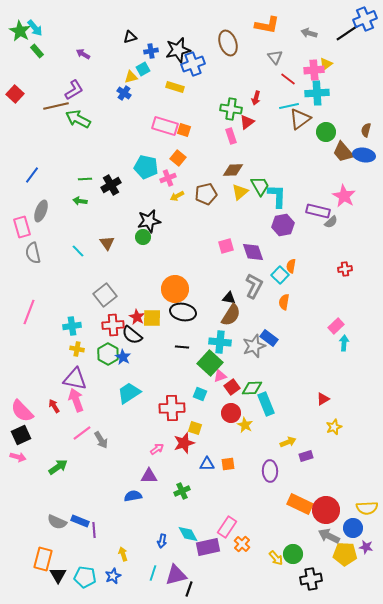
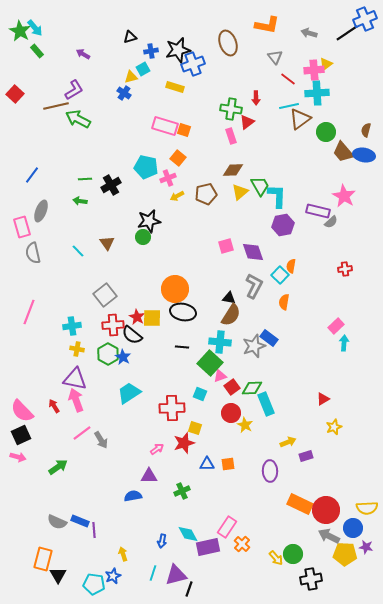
red arrow at (256, 98): rotated 16 degrees counterclockwise
cyan pentagon at (85, 577): moved 9 px right, 7 px down
